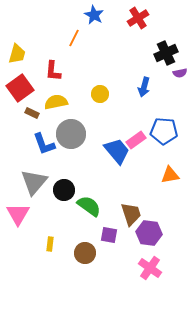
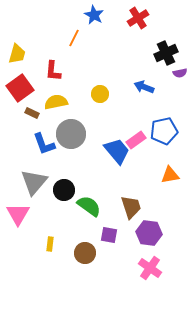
blue arrow: rotated 96 degrees clockwise
blue pentagon: rotated 16 degrees counterclockwise
brown trapezoid: moved 7 px up
